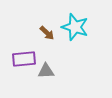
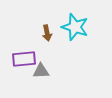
brown arrow: rotated 35 degrees clockwise
gray triangle: moved 5 px left
